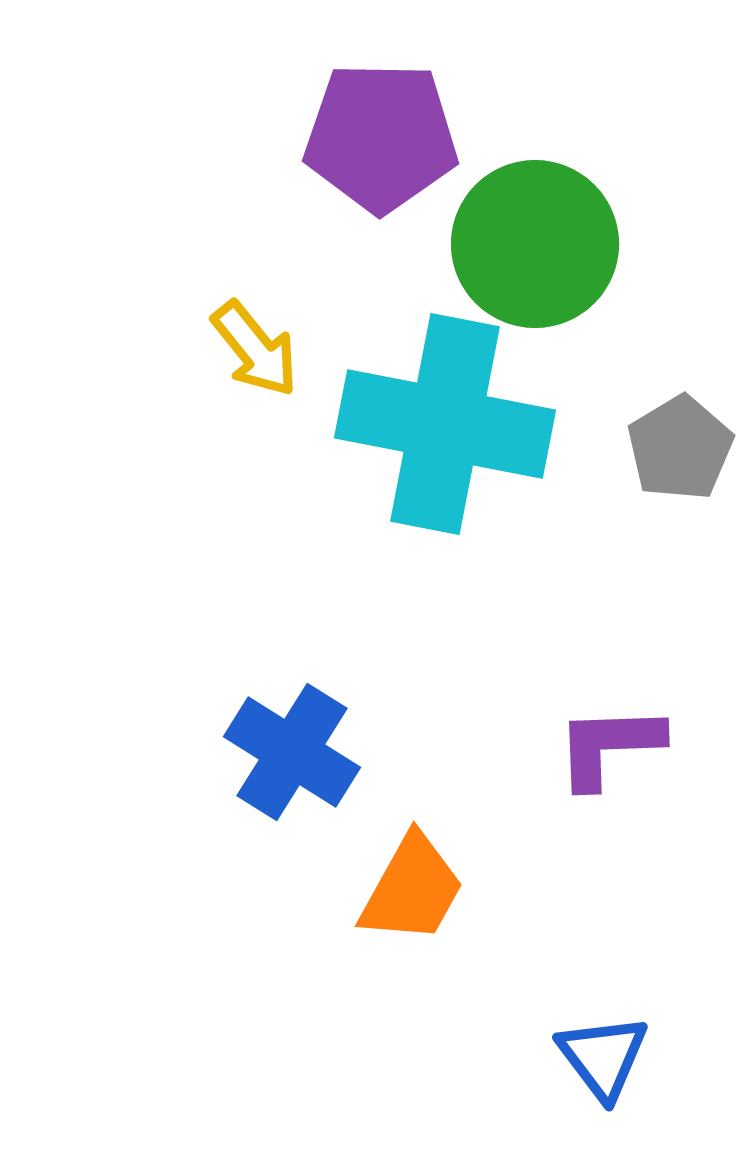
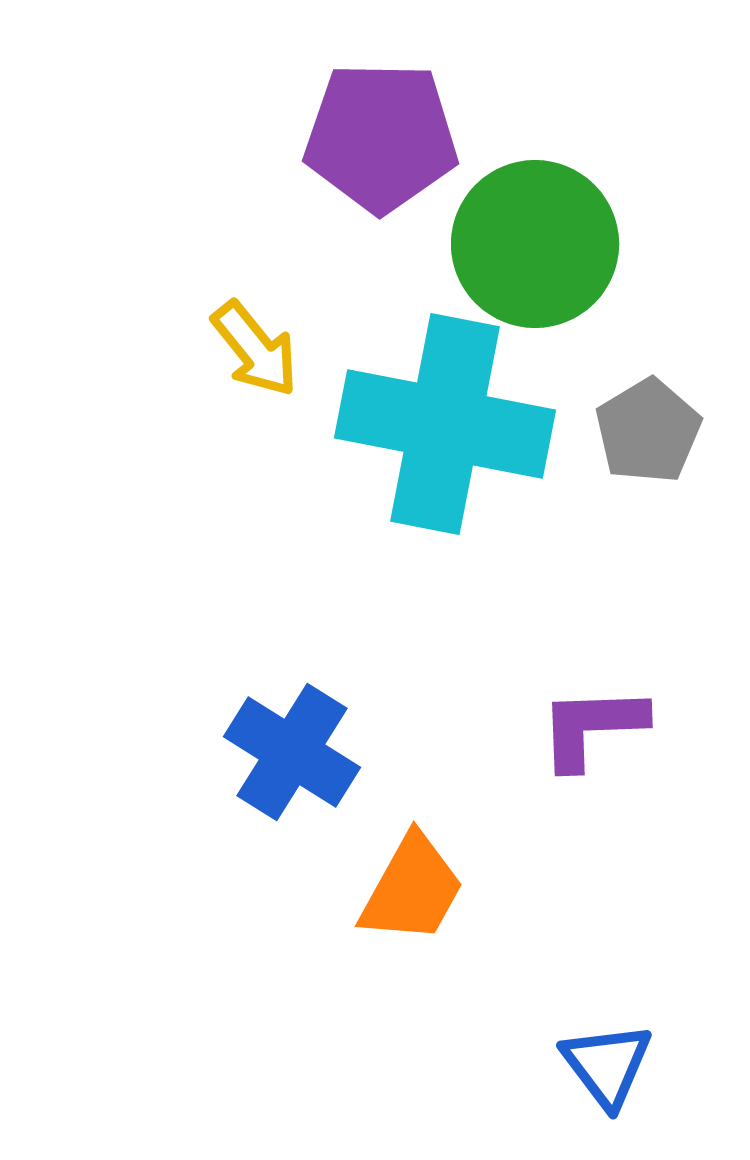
gray pentagon: moved 32 px left, 17 px up
purple L-shape: moved 17 px left, 19 px up
blue triangle: moved 4 px right, 8 px down
